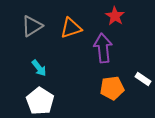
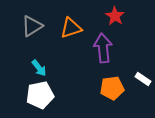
white pentagon: moved 6 px up; rotated 28 degrees clockwise
